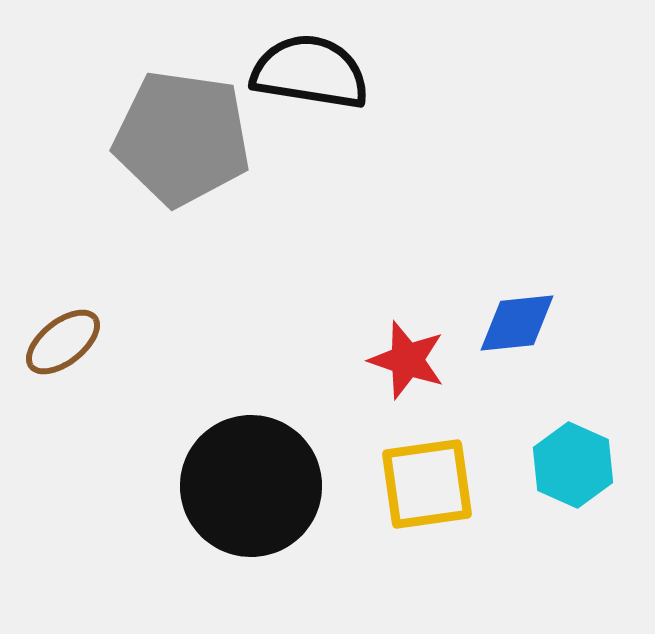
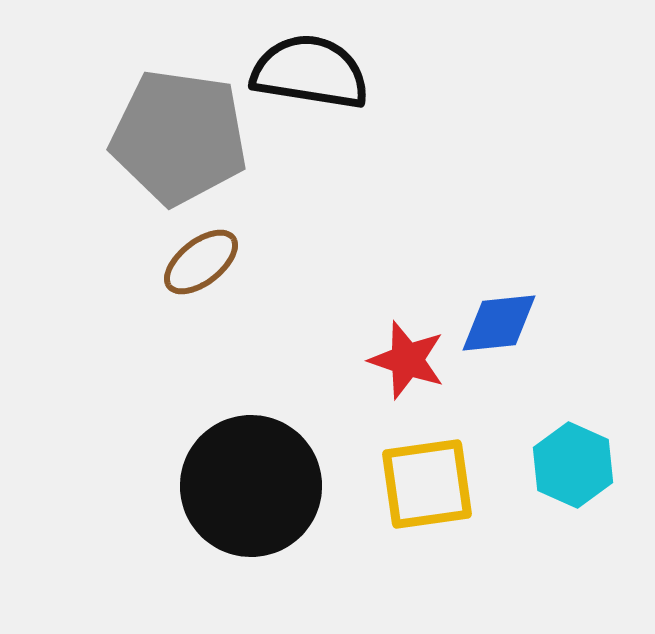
gray pentagon: moved 3 px left, 1 px up
blue diamond: moved 18 px left
brown ellipse: moved 138 px right, 80 px up
